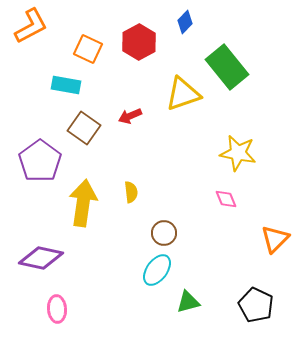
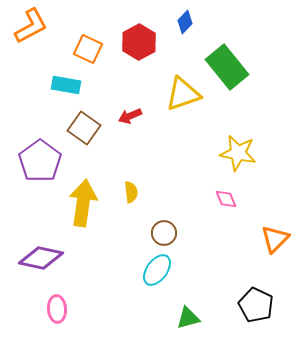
green triangle: moved 16 px down
